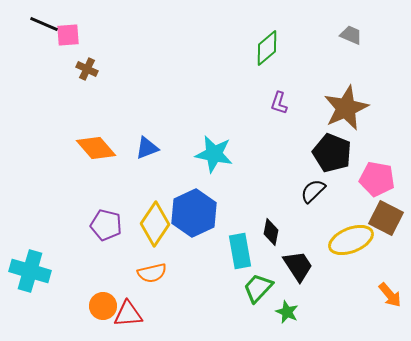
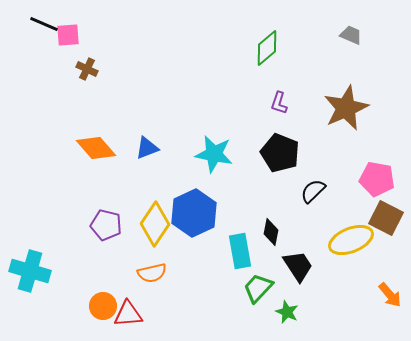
black pentagon: moved 52 px left
